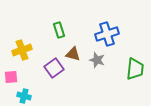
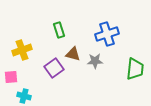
gray star: moved 2 px left, 1 px down; rotated 21 degrees counterclockwise
